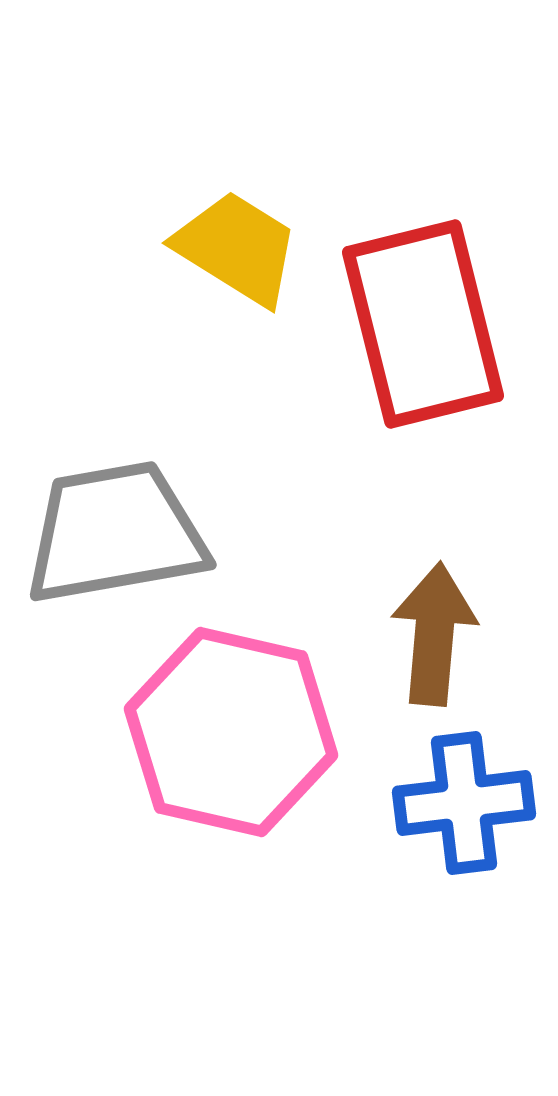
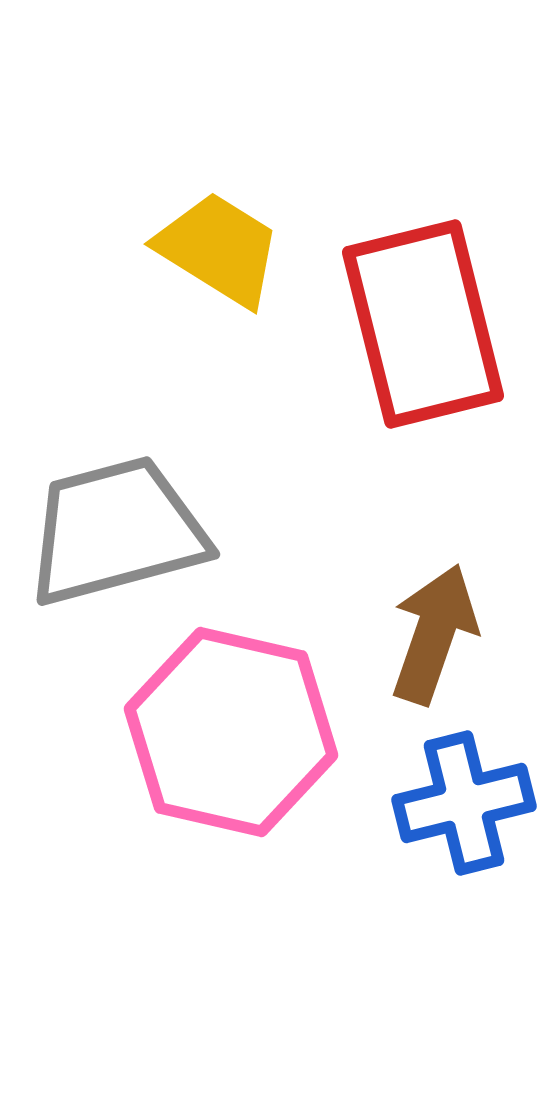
yellow trapezoid: moved 18 px left, 1 px down
gray trapezoid: moved 1 px right, 2 px up; rotated 5 degrees counterclockwise
brown arrow: rotated 14 degrees clockwise
blue cross: rotated 7 degrees counterclockwise
